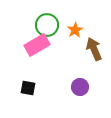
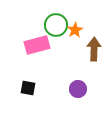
green circle: moved 9 px right
pink rectangle: rotated 15 degrees clockwise
brown arrow: rotated 25 degrees clockwise
purple circle: moved 2 px left, 2 px down
